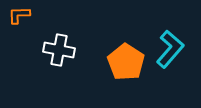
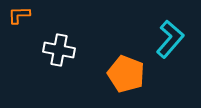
cyan L-shape: moved 10 px up
orange pentagon: moved 12 px down; rotated 12 degrees counterclockwise
